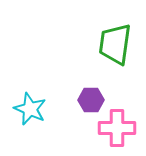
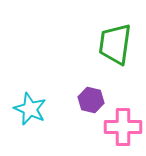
purple hexagon: rotated 15 degrees clockwise
pink cross: moved 6 px right, 1 px up
